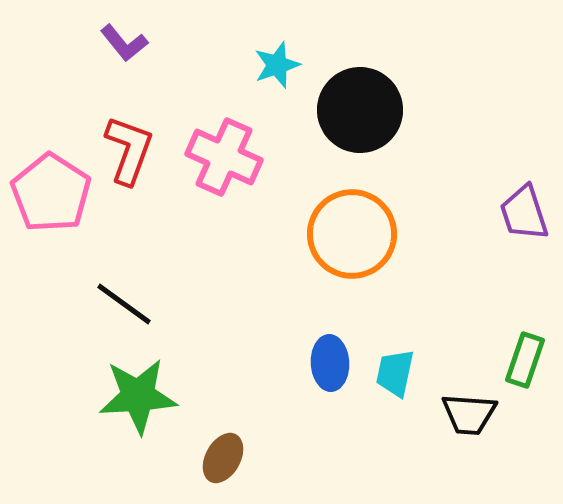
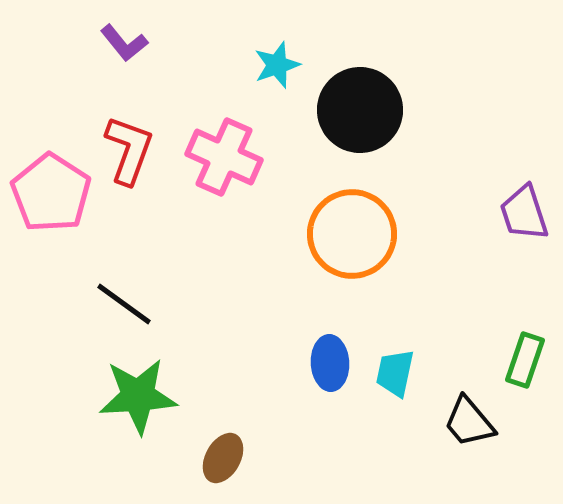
black trapezoid: moved 8 px down; rotated 46 degrees clockwise
